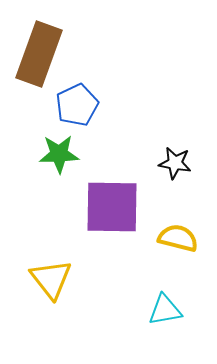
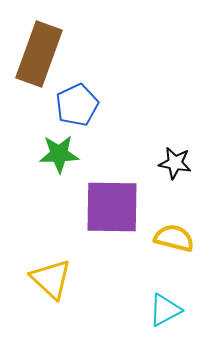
yellow semicircle: moved 4 px left
yellow triangle: rotated 9 degrees counterclockwise
cyan triangle: rotated 18 degrees counterclockwise
